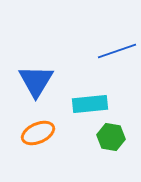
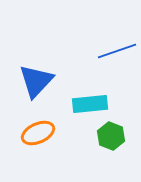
blue triangle: rotated 12 degrees clockwise
green hexagon: moved 1 px up; rotated 12 degrees clockwise
